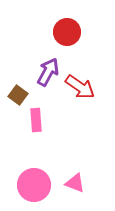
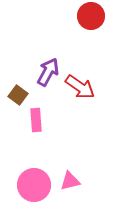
red circle: moved 24 px right, 16 px up
pink triangle: moved 5 px left, 2 px up; rotated 35 degrees counterclockwise
